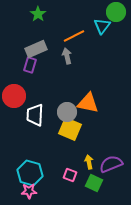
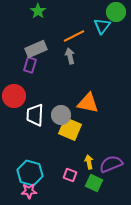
green star: moved 3 px up
gray arrow: moved 3 px right
gray circle: moved 6 px left, 3 px down
